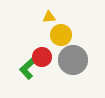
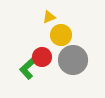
yellow triangle: rotated 16 degrees counterclockwise
